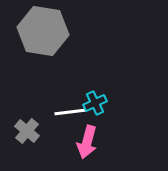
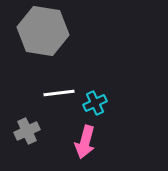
white line: moved 11 px left, 19 px up
gray cross: rotated 25 degrees clockwise
pink arrow: moved 2 px left
